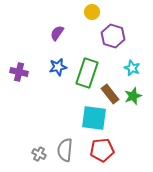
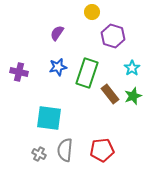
cyan star: rotated 14 degrees clockwise
cyan square: moved 45 px left
